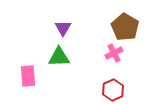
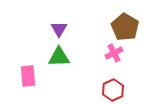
purple triangle: moved 4 px left, 1 px down
